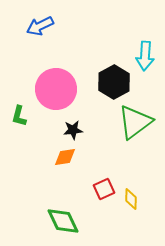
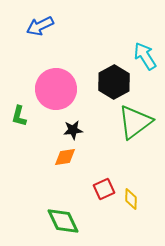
cyan arrow: rotated 144 degrees clockwise
